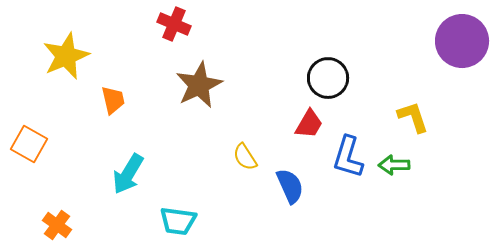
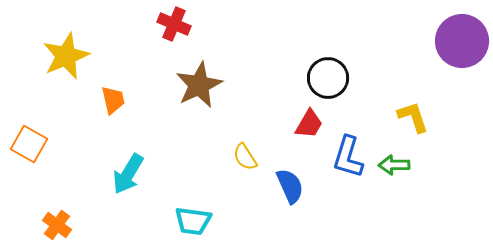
cyan trapezoid: moved 15 px right
